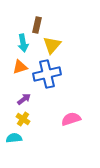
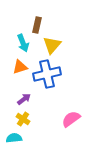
cyan arrow: rotated 12 degrees counterclockwise
pink semicircle: rotated 18 degrees counterclockwise
